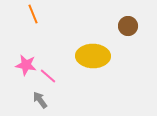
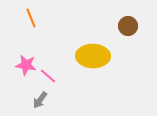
orange line: moved 2 px left, 4 px down
gray arrow: rotated 108 degrees counterclockwise
